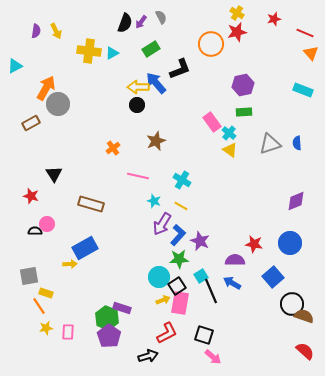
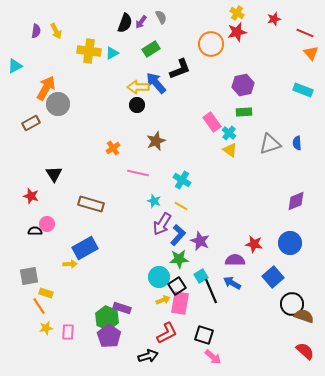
pink line at (138, 176): moved 3 px up
